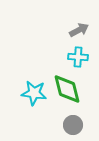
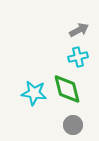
cyan cross: rotated 18 degrees counterclockwise
